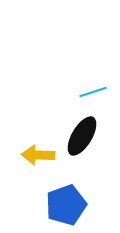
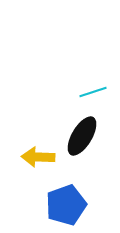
yellow arrow: moved 2 px down
